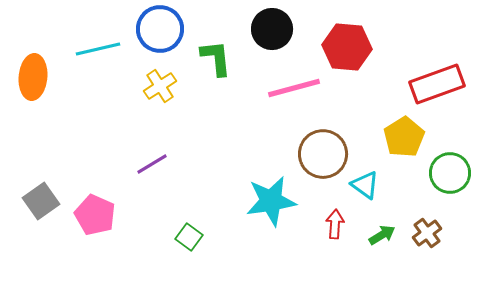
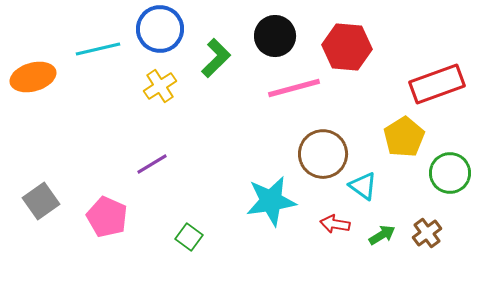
black circle: moved 3 px right, 7 px down
green L-shape: rotated 51 degrees clockwise
orange ellipse: rotated 69 degrees clockwise
cyan triangle: moved 2 px left, 1 px down
pink pentagon: moved 12 px right, 2 px down
red arrow: rotated 84 degrees counterclockwise
